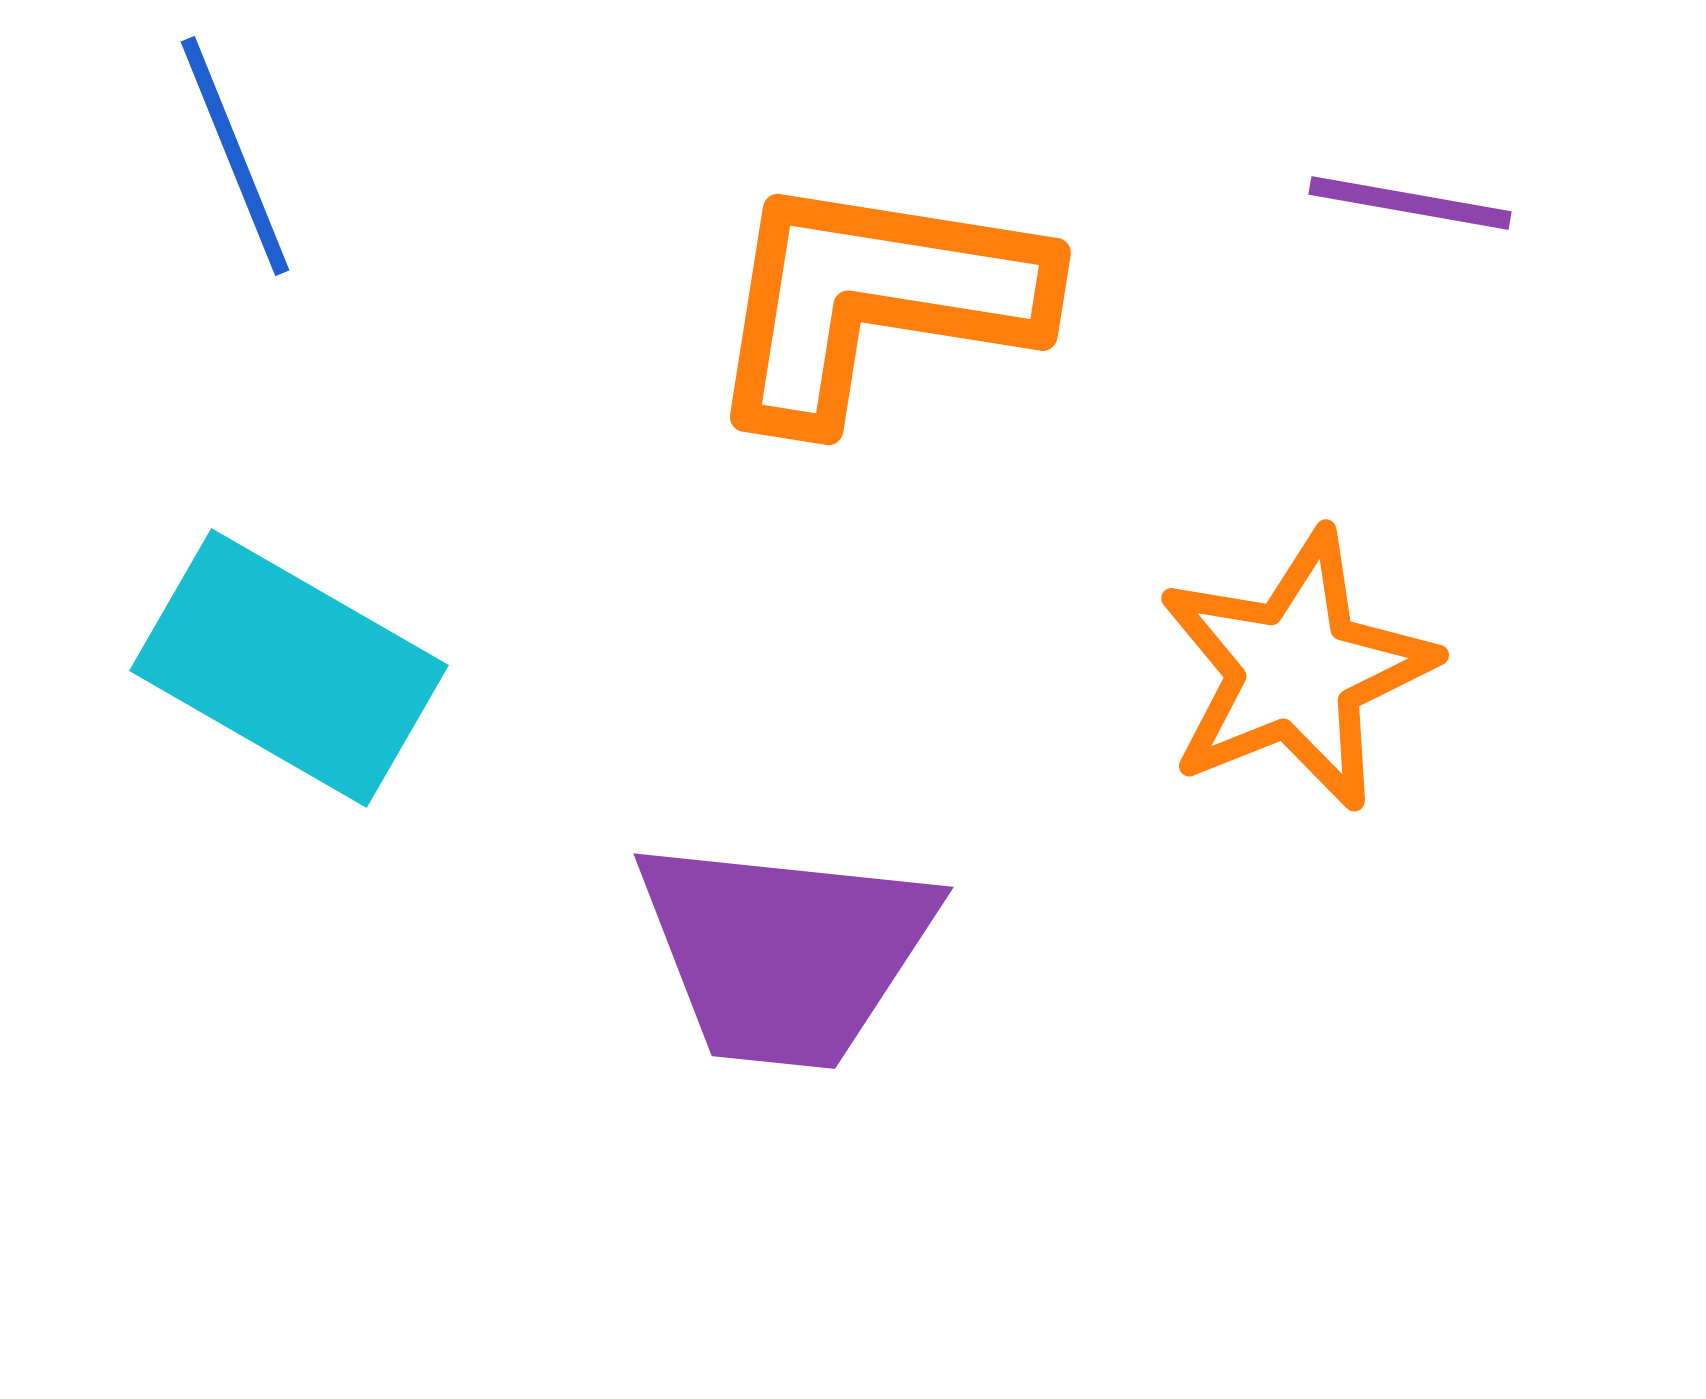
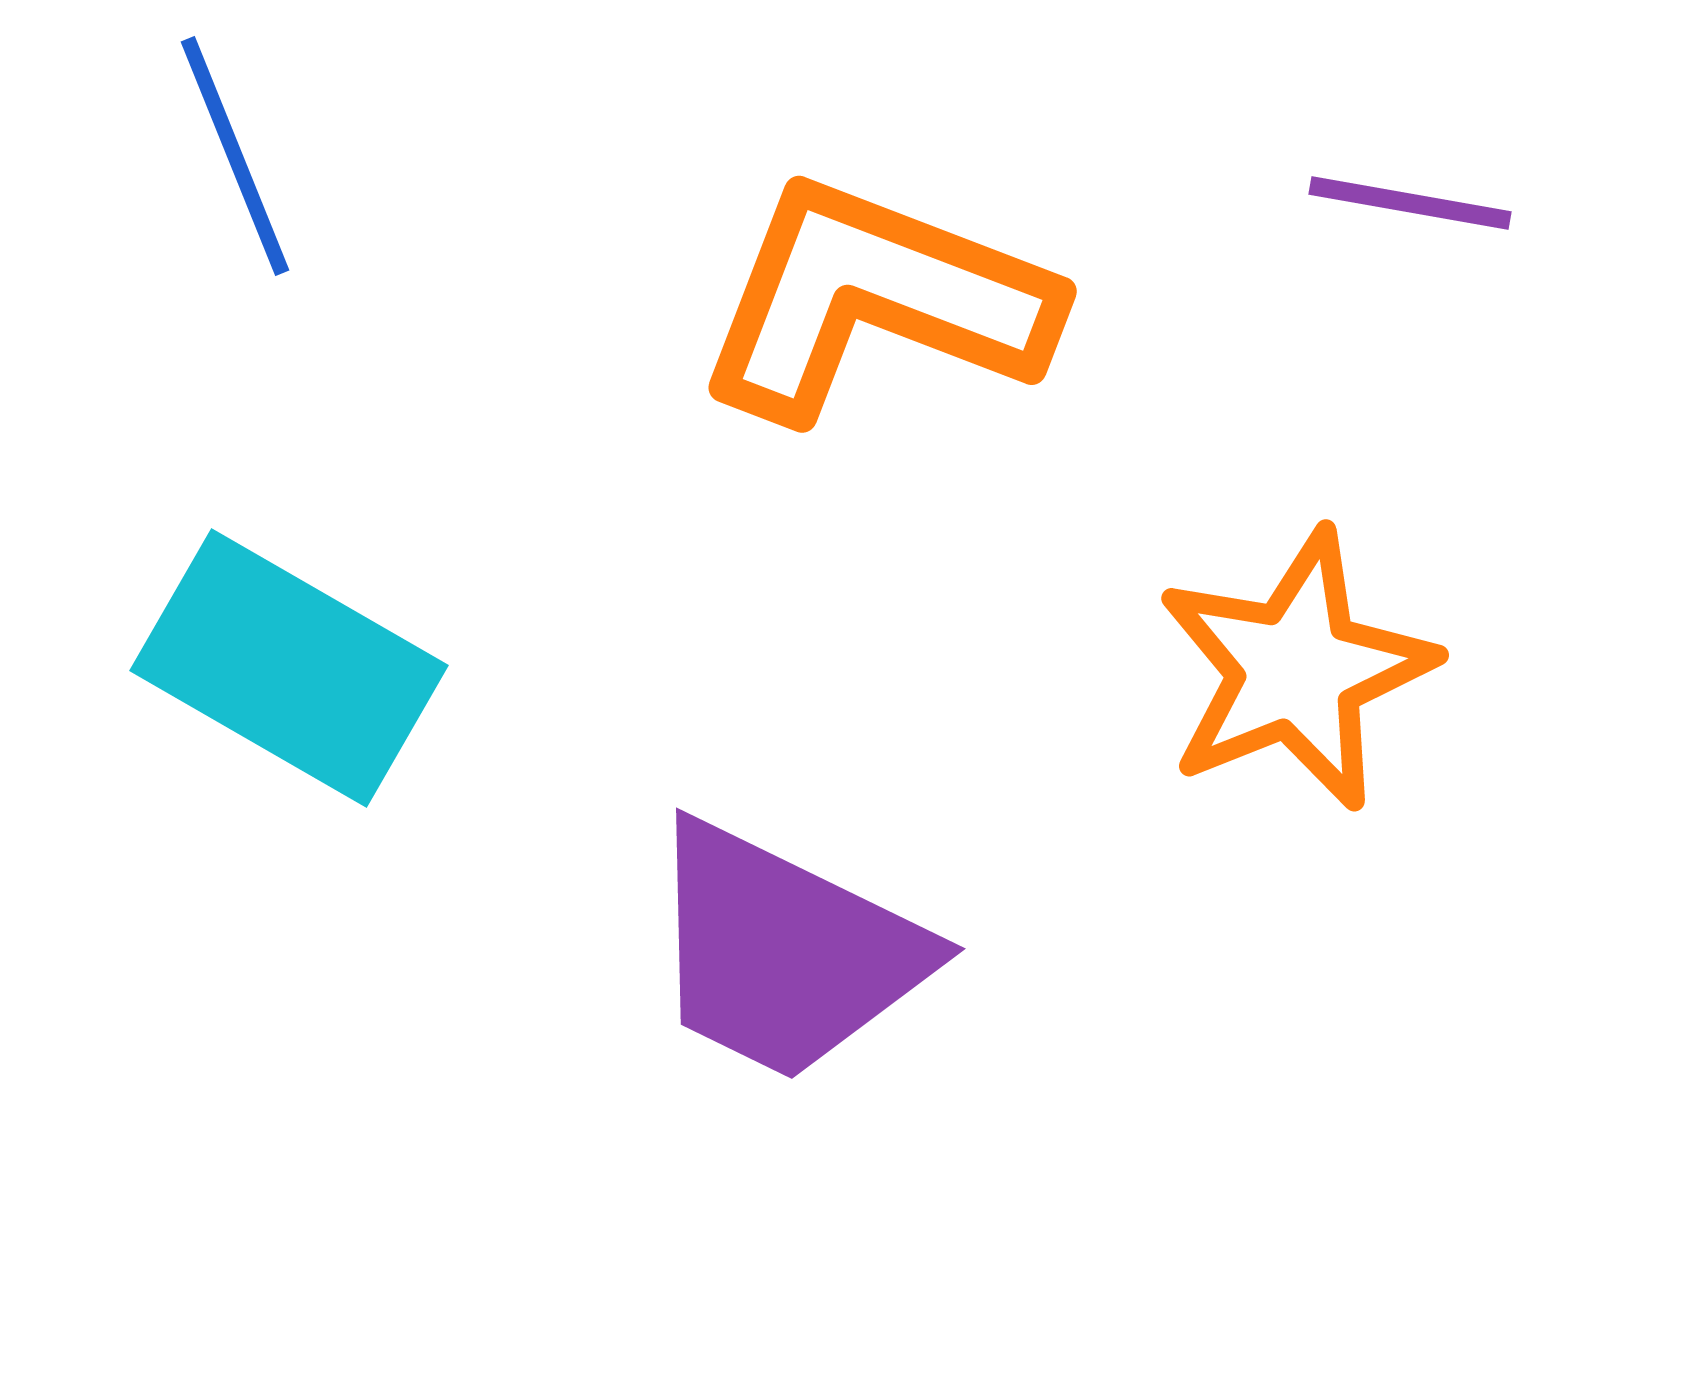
orange L-shape: rotated 12 degrees clockwise
purple trapezoid: rotated 20 degrees clockwise
